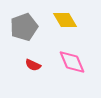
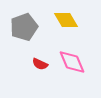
yellow diamond: moved 1 px right
red semicircle: moved 7 px right, 1 px up
